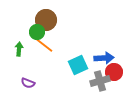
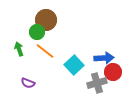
orange line: moved 1 px right, 6 px down
green arrow: rotated 24 degrees counterclockwise
cyan square: moved 4 px left; rotated 18 degrees counterclockwise
red circle: moved 1 px left
gray cross: moved 3 px left, 2 px down
